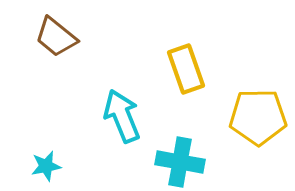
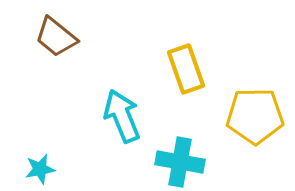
yellow pentagon: moved 3 px left, 1 px up
cyan star: moved 6 px left, 3 px down
